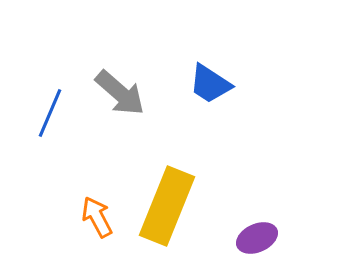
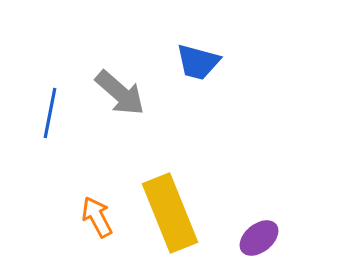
blue trapezoid: moved 12 px left, 22 px up; rotated 18 degrees counterclockwise
blue line: rotated 12 degrees counterclockwise
yellow rectangle: moved 3 px right, 7 px down; rotated 44 degrees counterclockwise
purple ellipse: moved 2 px right; rotated 15 degrees counterclockwise
